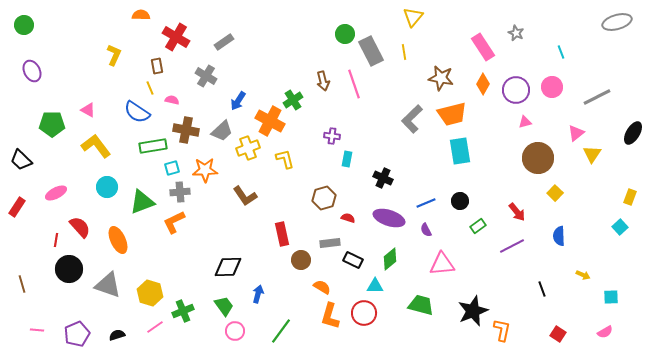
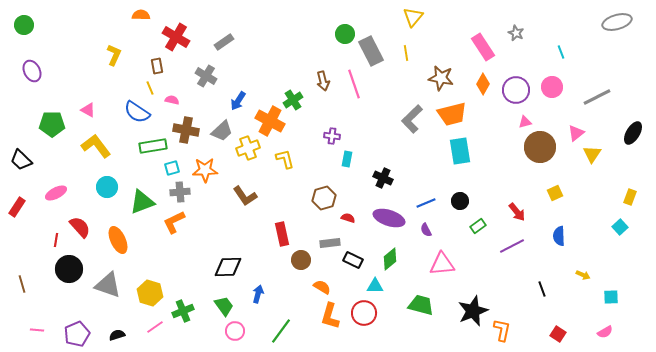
yellow line at (404, 52): moved 2 px right, 1 px down
brown circle at (538, 158): moved 2 px right, 11 px up
yellow square at (555, 193): rotated 21 degrees clockwise
